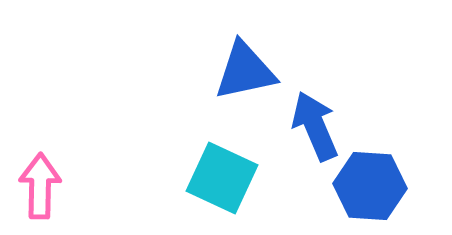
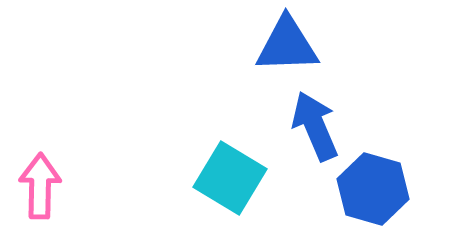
blue triangle: moved 42 px right, 26 px up; rotated 10 degrees clockwise
cyan square: moved 8 px right; rotated 6 degrees clockwise
blue hexagon: moved 3 px right, 3 px down; rotated 12 degrees clockwise
